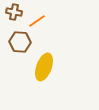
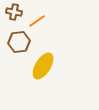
brown hexagon: moved 1 px left; rotated 10 degrees counterclockwise
yellow ellipse: moved 1 px left, 1 px up; rotated 12 degrees clockwise
